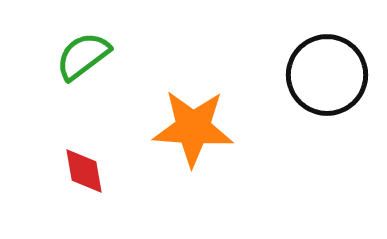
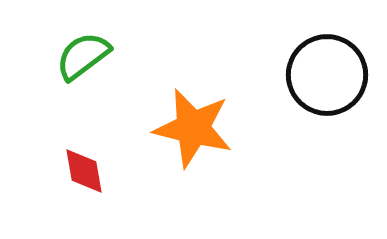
orange star: rotated 10 degrees clockwise
